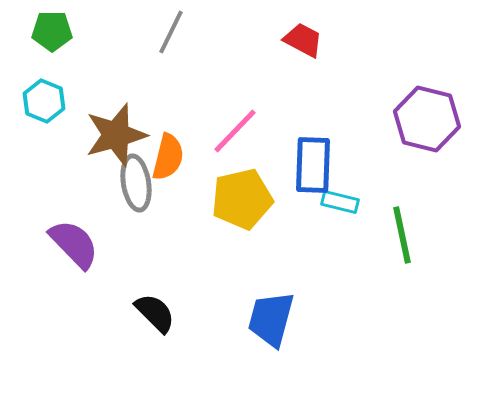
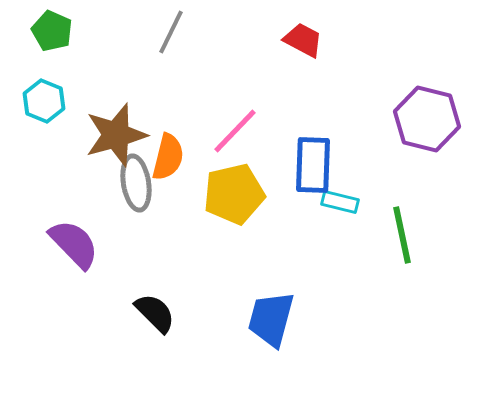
green pentagon: rotated 24 degrees clockwise
yellow pentagon: moved 8 px left, 5 px up
